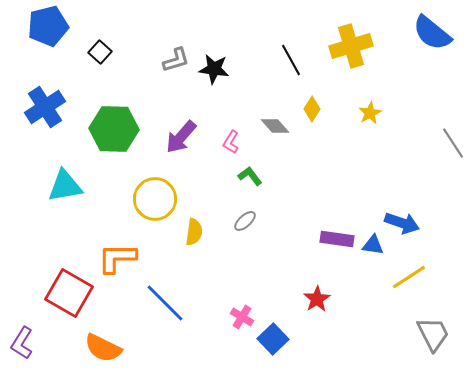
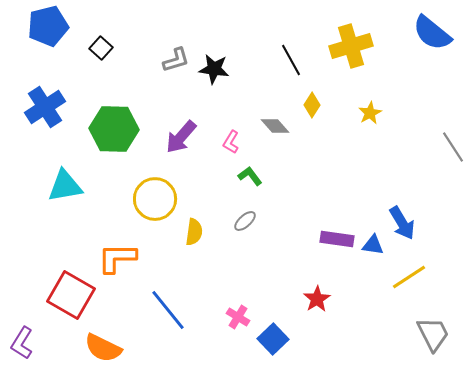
black square: moved 1 px right, 4 px up
yellow diamond: moved 4 px up
gray line: moved 4 px down
blue arrow: rotated 40 degrees clockwise
red square: moved 2 px right, 2 px down
blue line: moved 3 px right, 7 px down; rotated 6 degrees clockwise
pink cross: moved 4 px left
